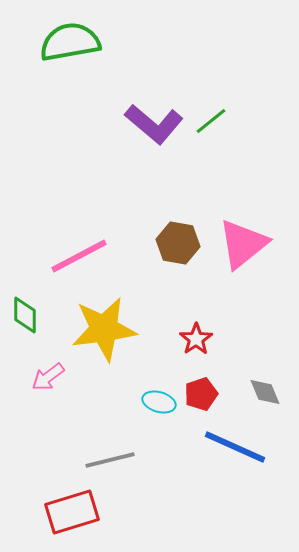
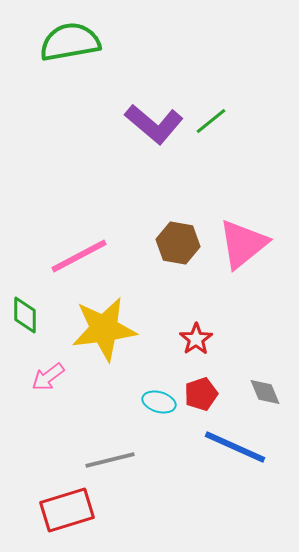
red rectangle: moved 5 px left, 2 px up
